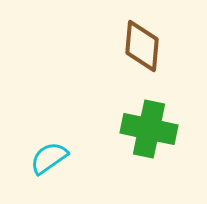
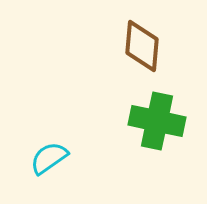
green cross: moved 8 px right, 8 px up
